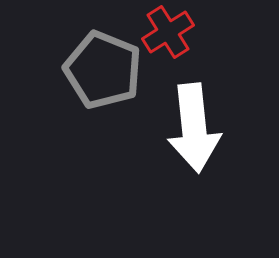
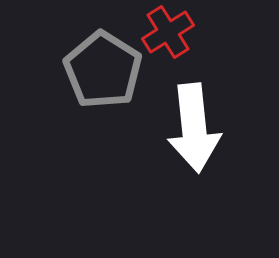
gray pentagon: rotated 10 degrees clockwise
